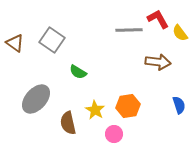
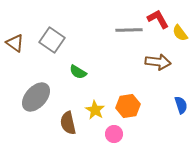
gray ellipse: moved 2 px up
blue semicircle: moved 2 px right
